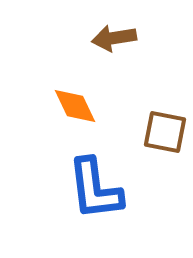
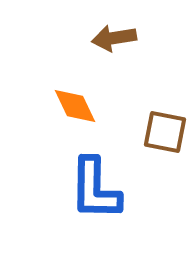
blue L-shape: rotated 8 degrees clockwise
